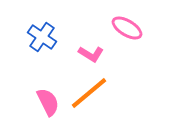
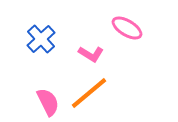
blue cross: moved 1 px left, 2 px down; rotated 12 degrees clockwise
